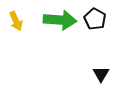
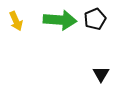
black pentagon: rotated 20 degrees clockwise
